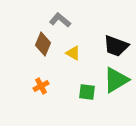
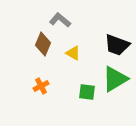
black trapezoid: moved 1 px right, 1 px up
green triangle: moved 1 px left, 1 px up
